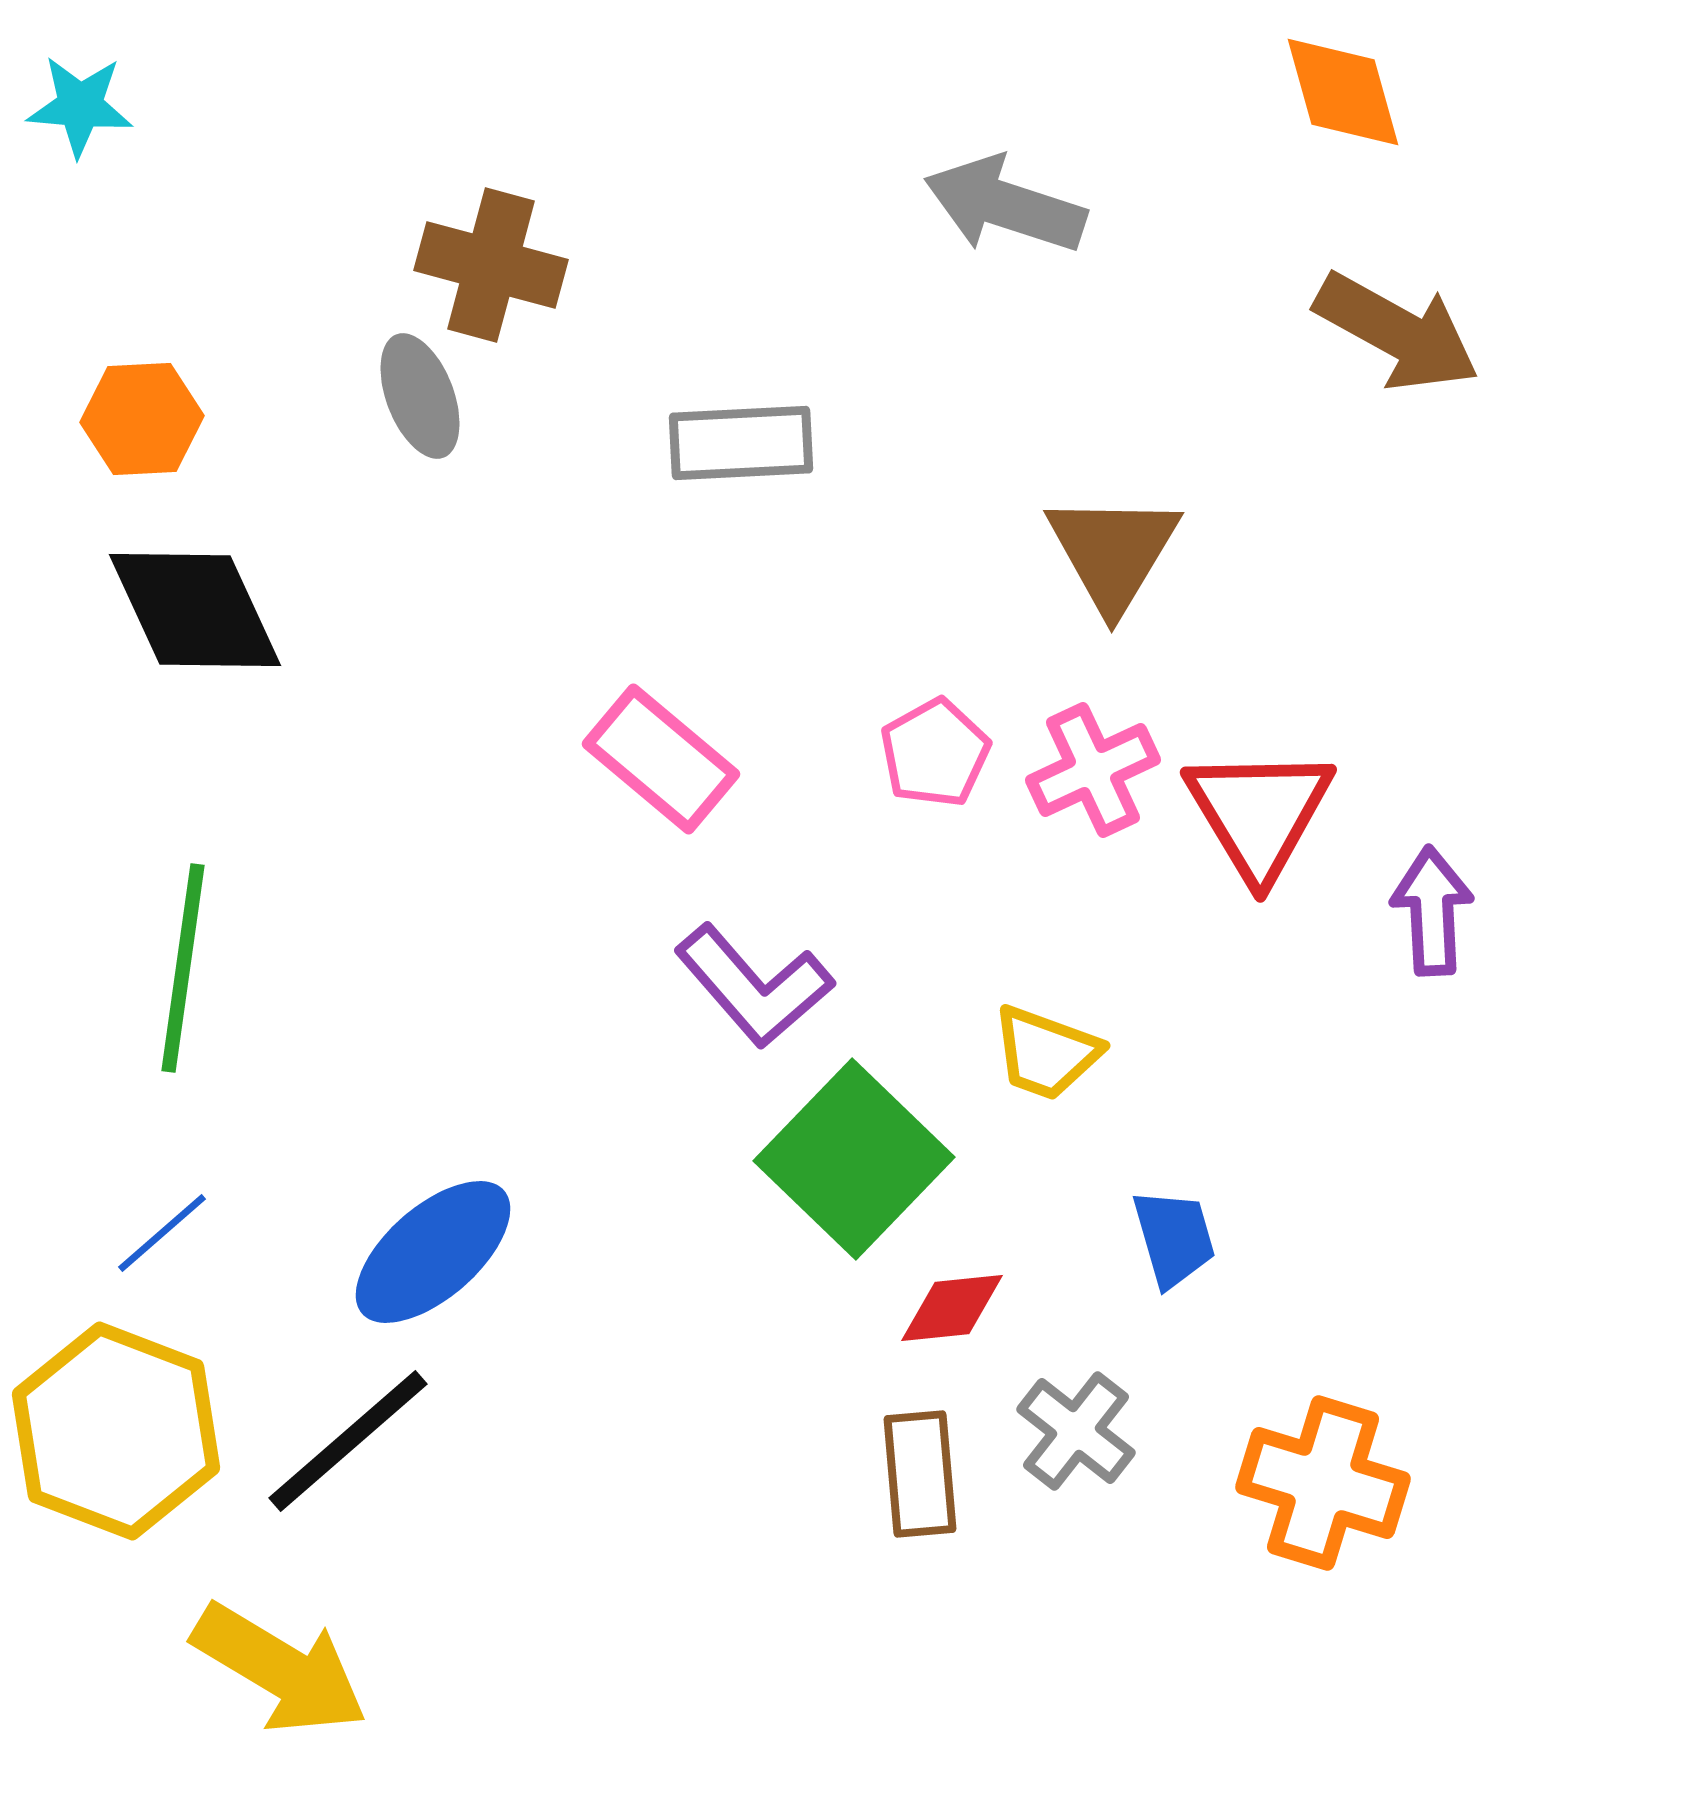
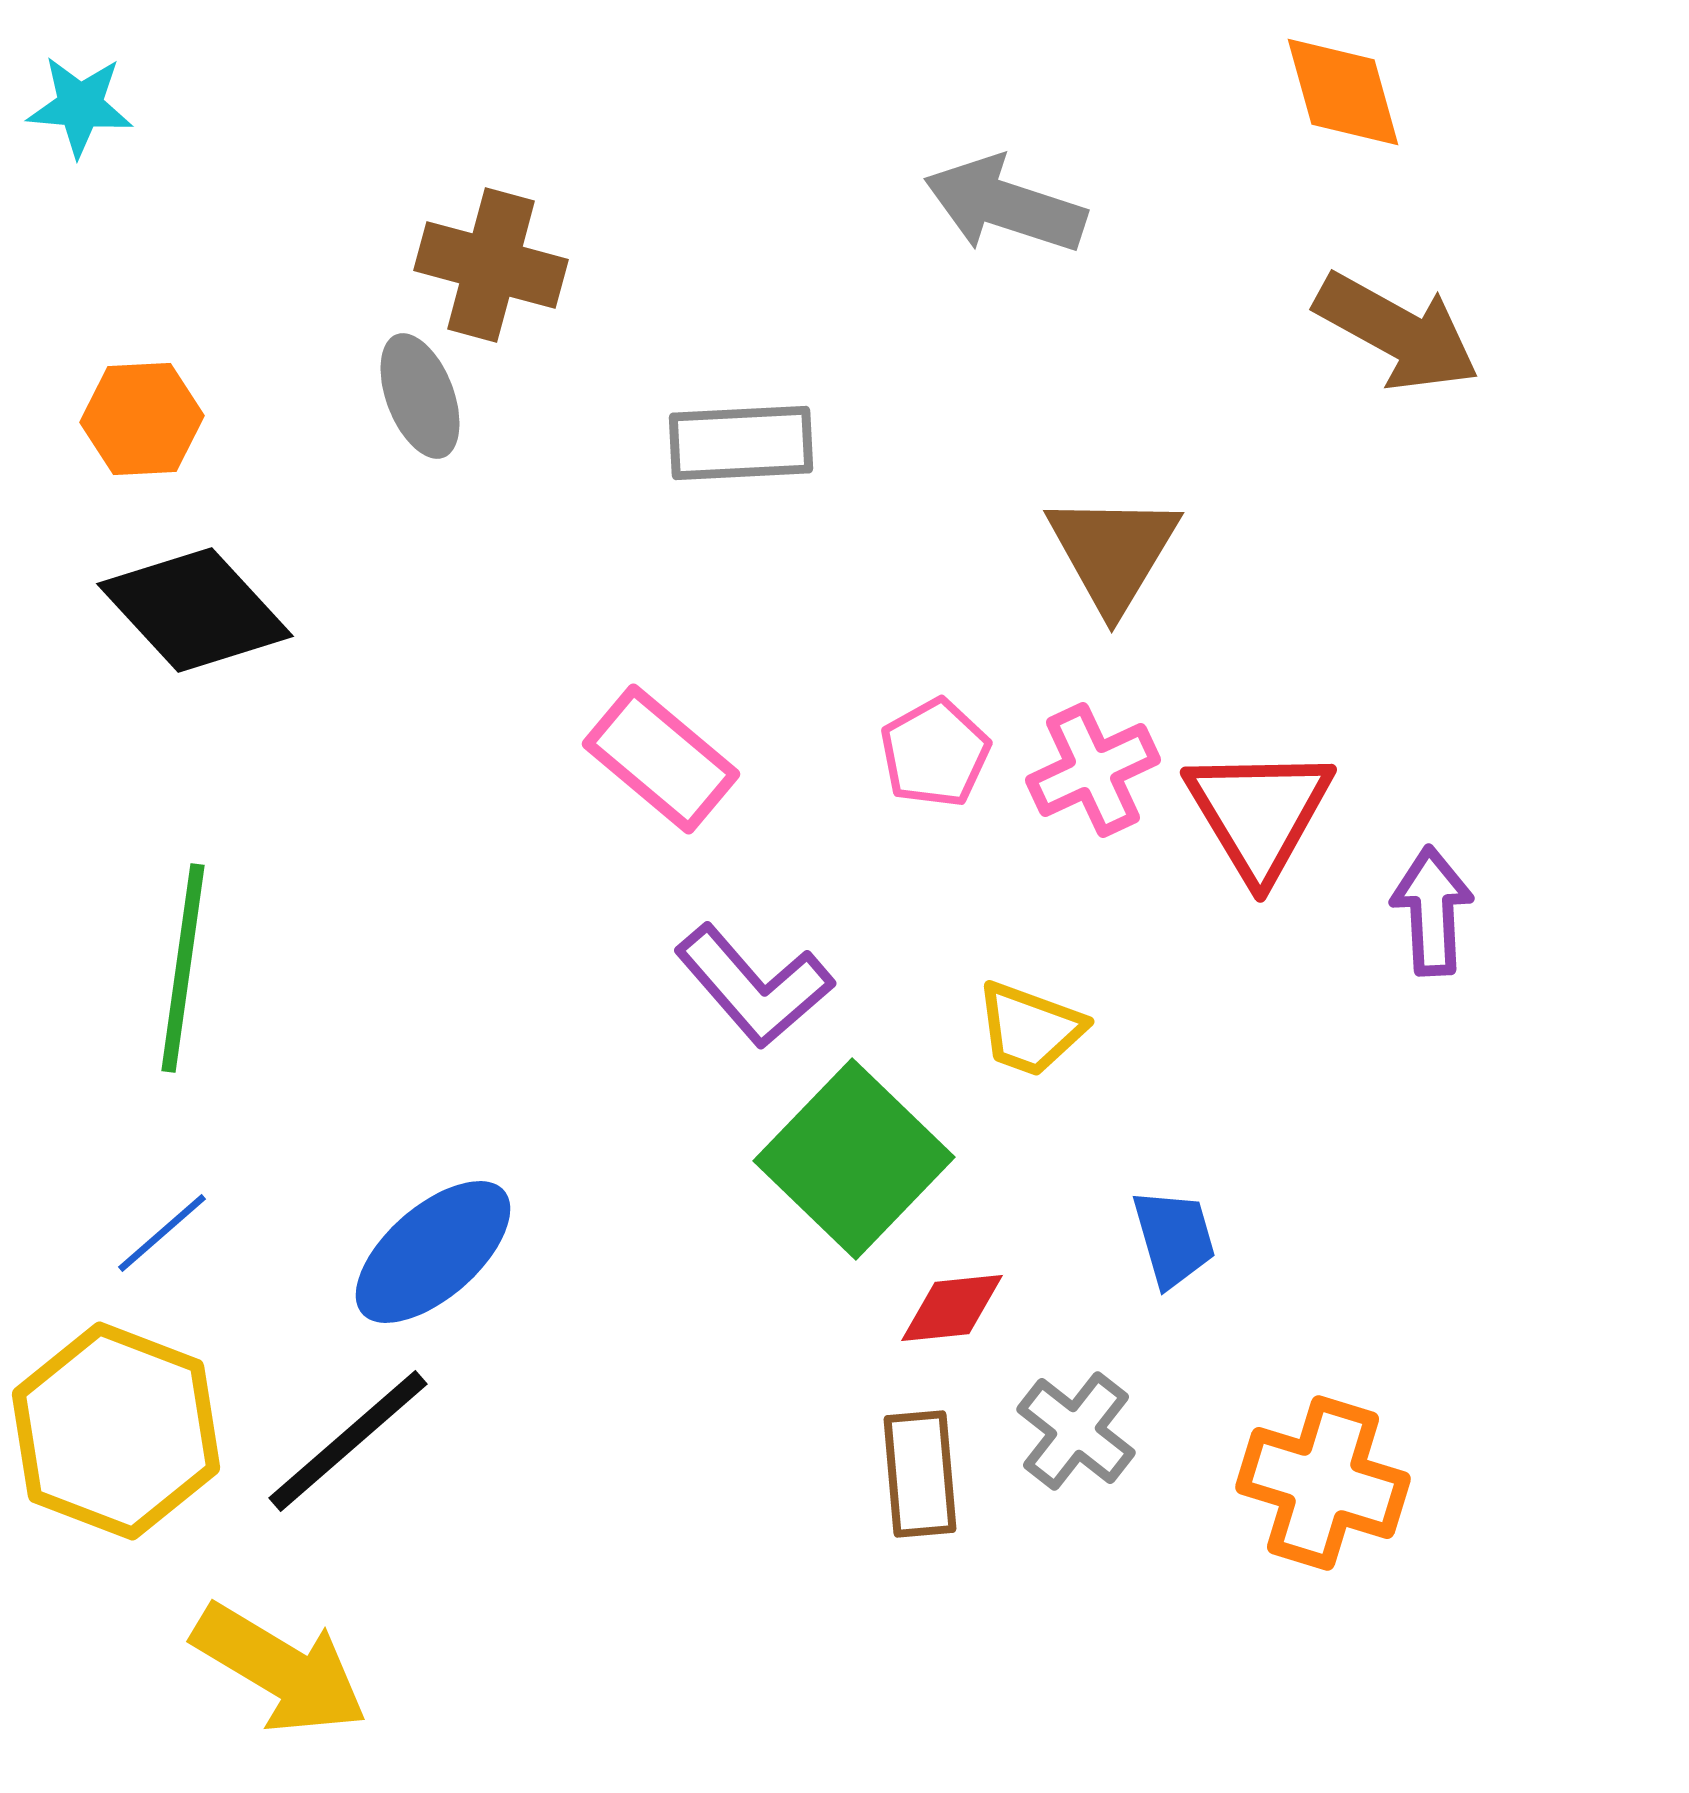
black diamond: rotated 18 degrees counterclockwise
yellow trapezoid: moved 16 px left, 24 px up
